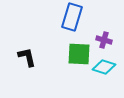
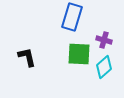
cyan diamond: rotated 60 degrees counterclockwise
